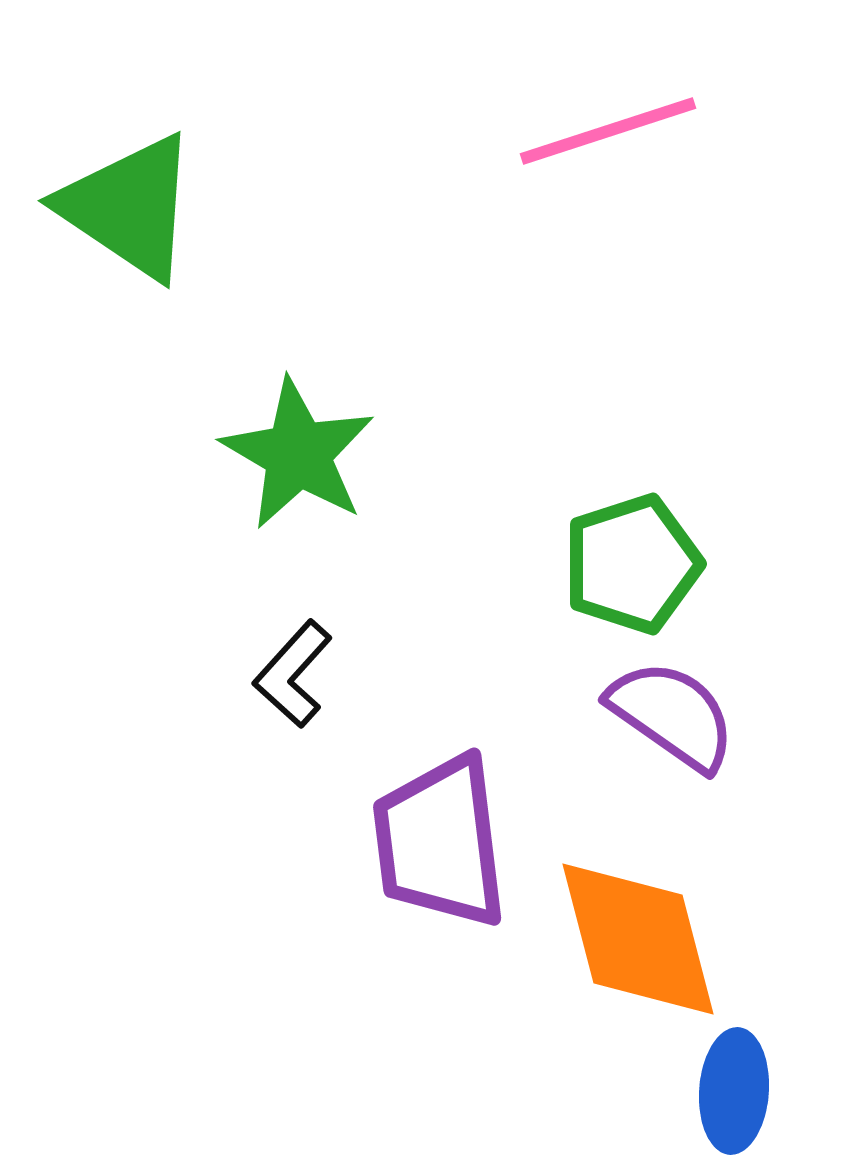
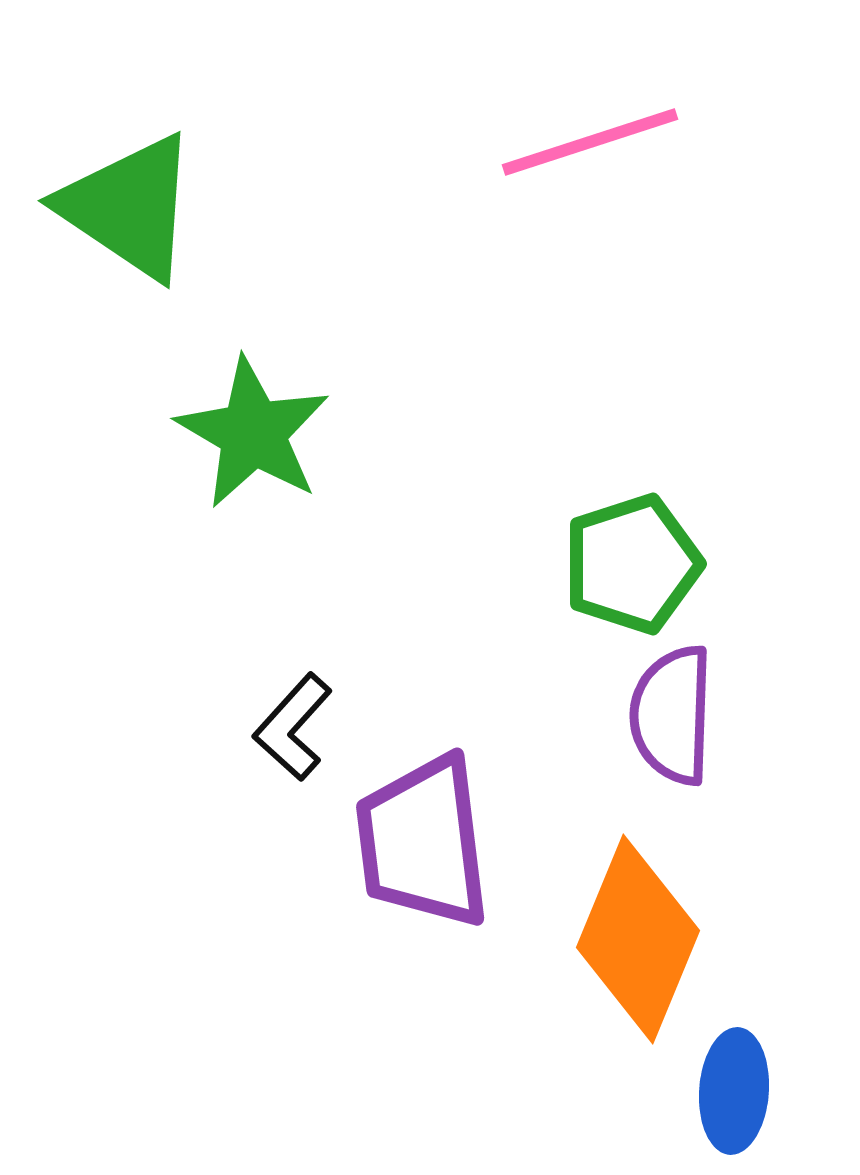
pink line: moved 18 px left, 11 px down
green star: moved 45 px left, 21 px up
black L-shape: moved 53 px down
purple semicircle: rotated 123 degrees counterclockwise
purple trapezoid: moved 17 px left
orange diamond: rotated 37 degrees clockwise
